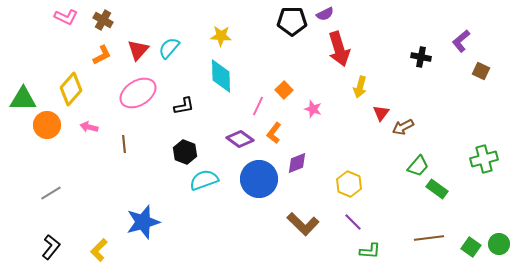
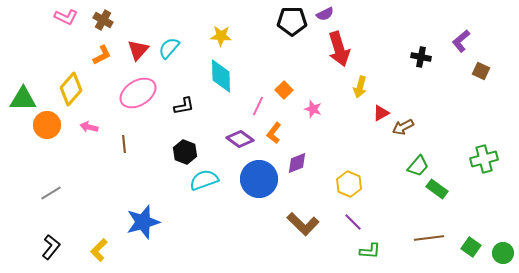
red triangle at (381, 113): rotated 24 degrees clockwise
green circle at (499, 244): moved 4 px right, 9 px down
